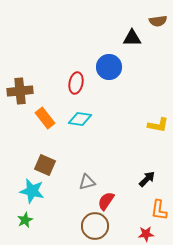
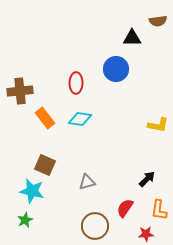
blue circle: moved 7 px right, 2 px down
red ellipse: rotated 10 degrees counterclockwise
red semicircle: moved 19 px right, 7 px down
